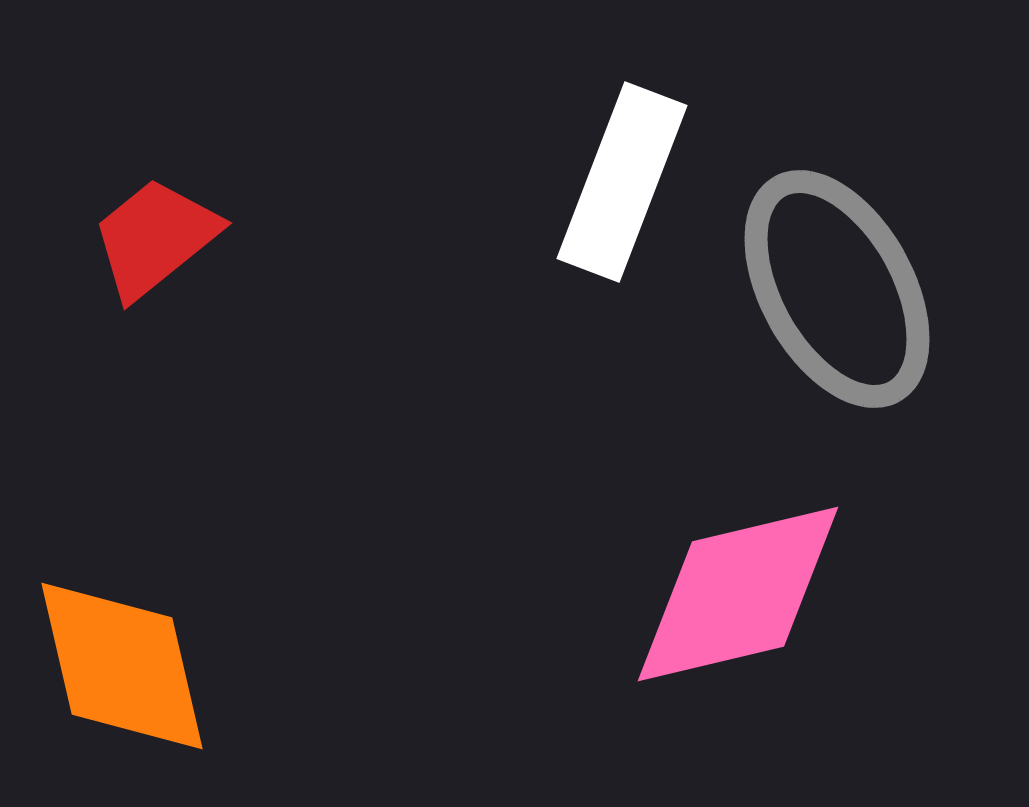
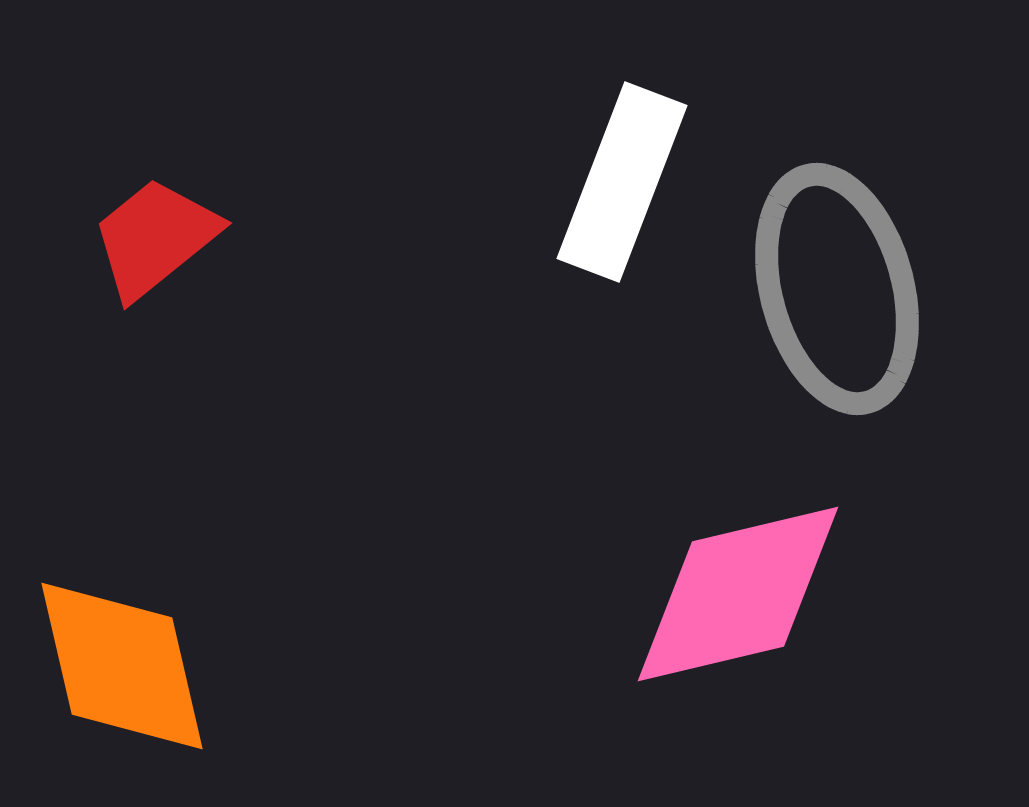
gray ellipse: rotated 14 degrees clockwise
